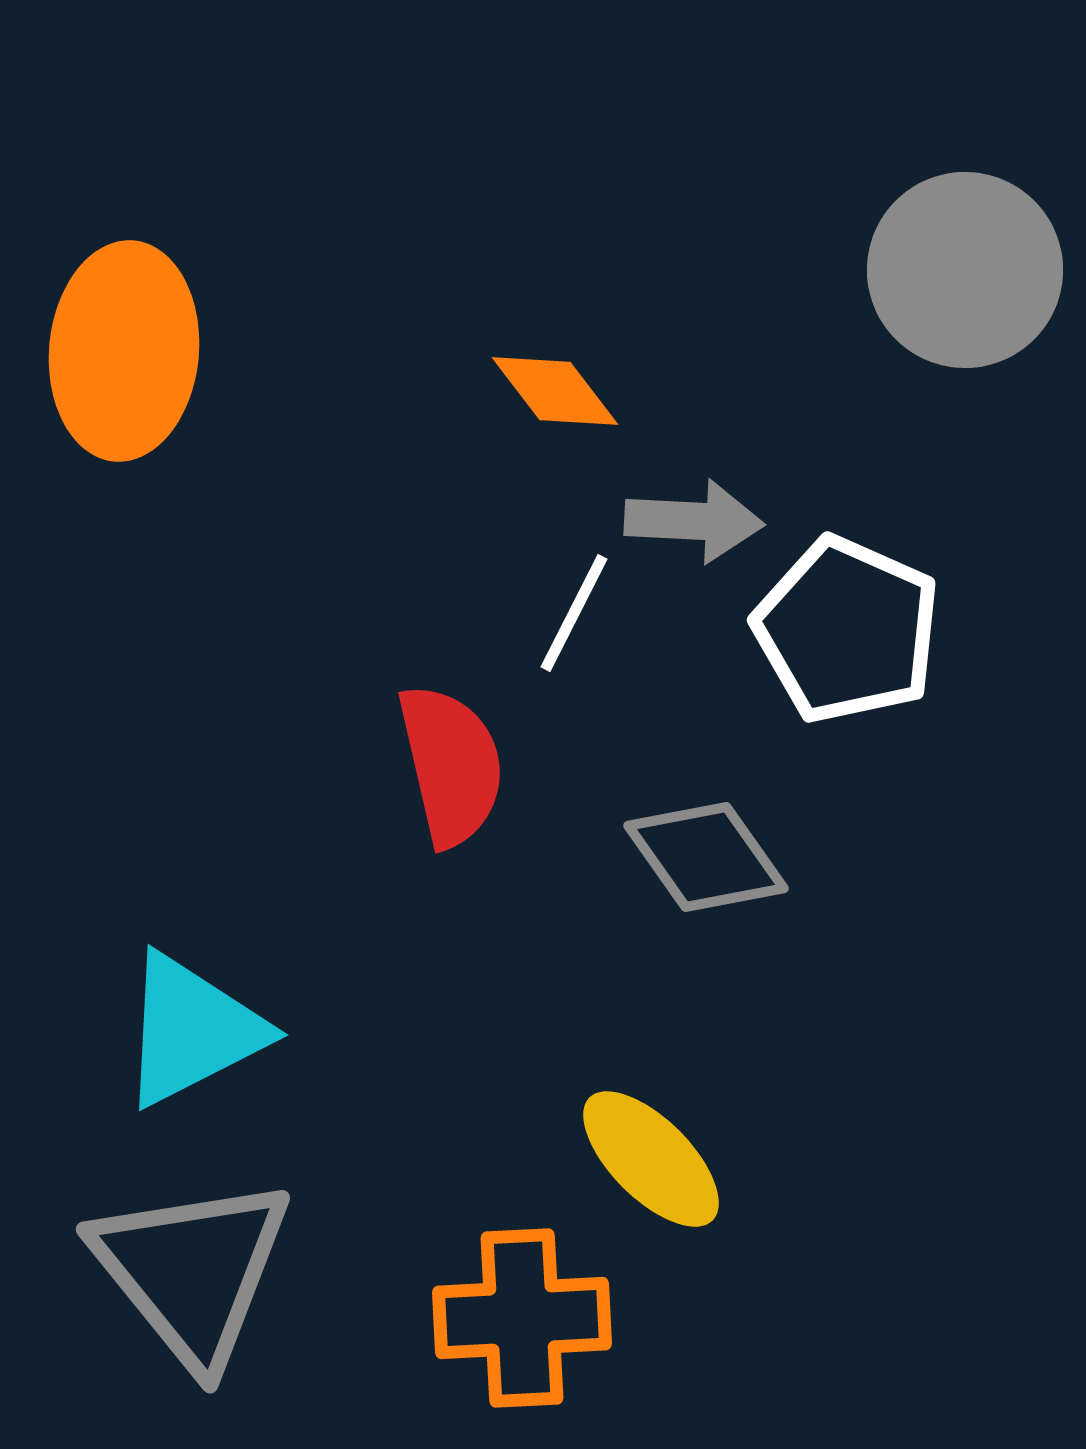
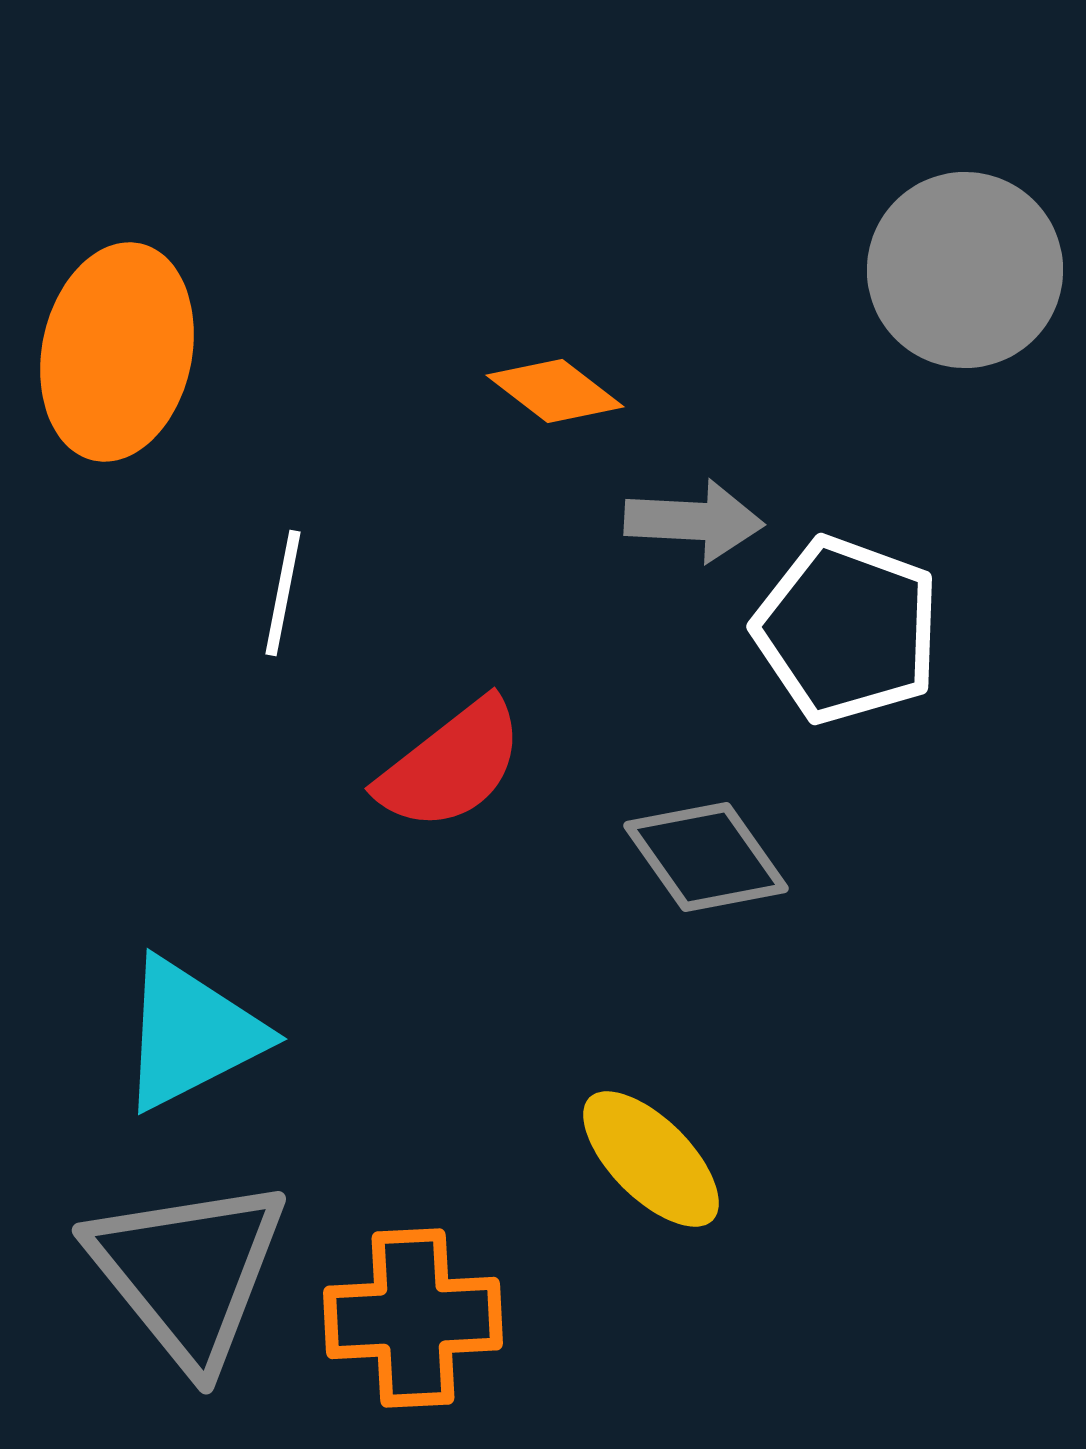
orange ellipse: moved 7 px left, 1 px down; rotated 7 degrees clockwise
orange diamond: rotated 15 degrees counterclockwise
white line: moved 291 px left, 20 px up; rotated 16 degrees counterclockwise
white pentagon: rotated 4 degrees counterclockwise
red semicircle: rotated 65 degrees clockwise
cyan triangle: moved 1 px left, 4 px down
gray triangle: moved 4 px left, 1 px down
orange cross: moved 109 px left
